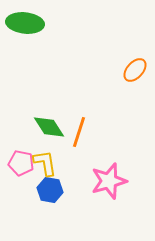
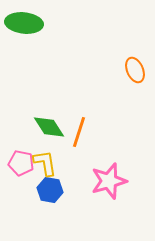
green ellipse: moved 1 px left
orange ellipse: rotated 65 degrees counterclockwise
